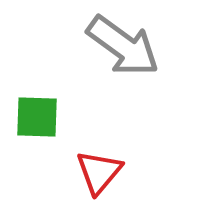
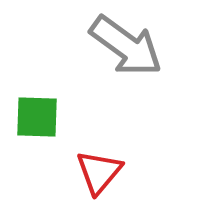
gray arrow: moved 3 px right
